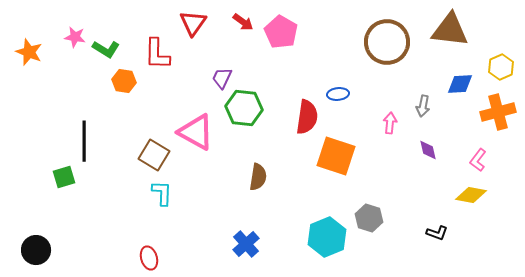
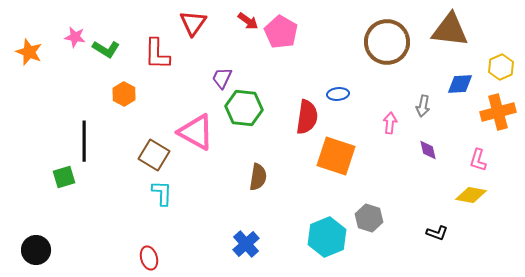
red arrow: moved 5 px right, 1 px up
orange hexagon: moved 13 px down; rotated 20 degrees clockwise
pink L-shape: rotated 20 degrees counterclockwise
